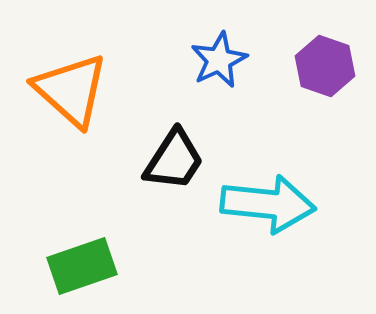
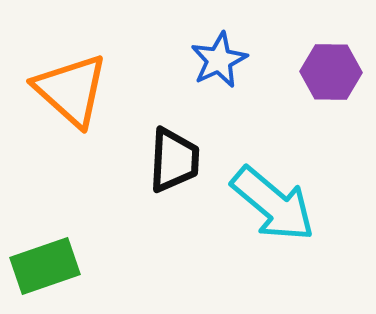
purple hexagon: moved 6 px right, 6 px down; rotated 18 degrees counterclockwise
black trapezoid: rotated 30 degrees counterclockwise
cyan arrow: moved 5 px right; rotated 34 degrees clockwise
green rectangle: moved 37 px left
